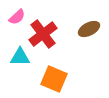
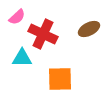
red cross: rotated 28 degrees counterclockwise
cyan triangle: moved 2 px right, 1 px down
orange square: moved 6 px right; rotated 24 degrees counterclockwise
